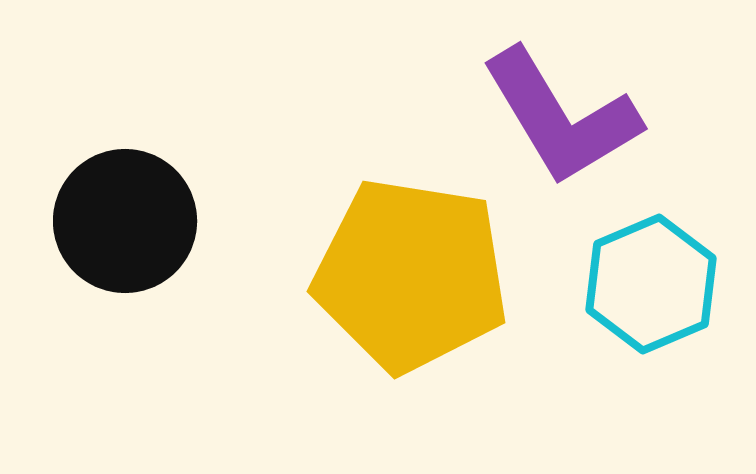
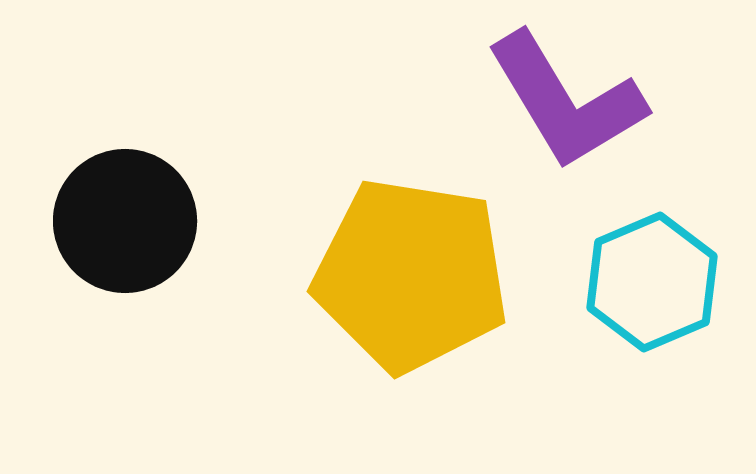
purple L-shape: moved 5 px right, 16 px up
cyan hexagon: moved 1 px right, 2 px up
